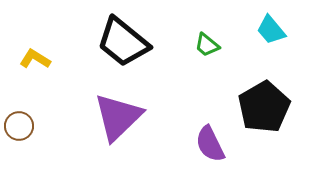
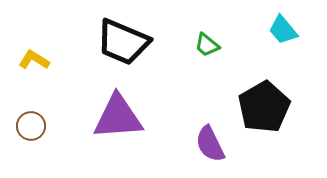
cyan trapezoid: moved 12 px right
black trapezoid: rotated 16 degrees counterclockwise
yellow L-shape: moved 1 px left, 1 px down
purple triangle: rotated 40 degrees clockwise
brown circle: moved 12 px right
